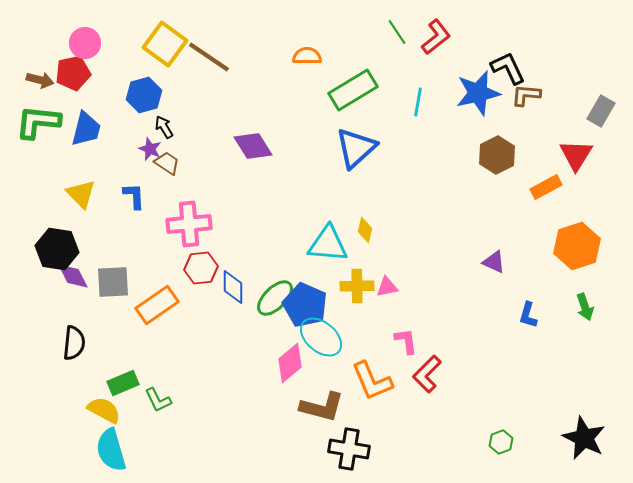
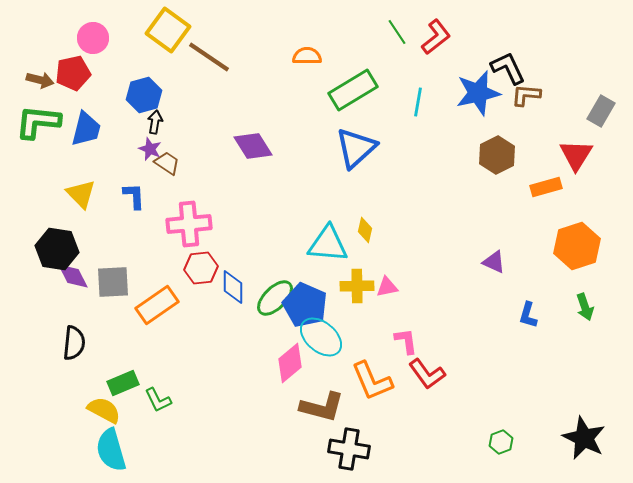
pink circle at (85, 43): moved 8 px right, 5 px up
yellow square at (165, 44): moved 3 px right, 14 px up
black arrow at (164, 127): moved 9 px left, 5 px up; rotated 40 degrees clockwise
orange rectangle at (546, 187): rotated 12 degrees clockwise
red L-shape at (427, 374): rotated 81 degrees counterclockwise
